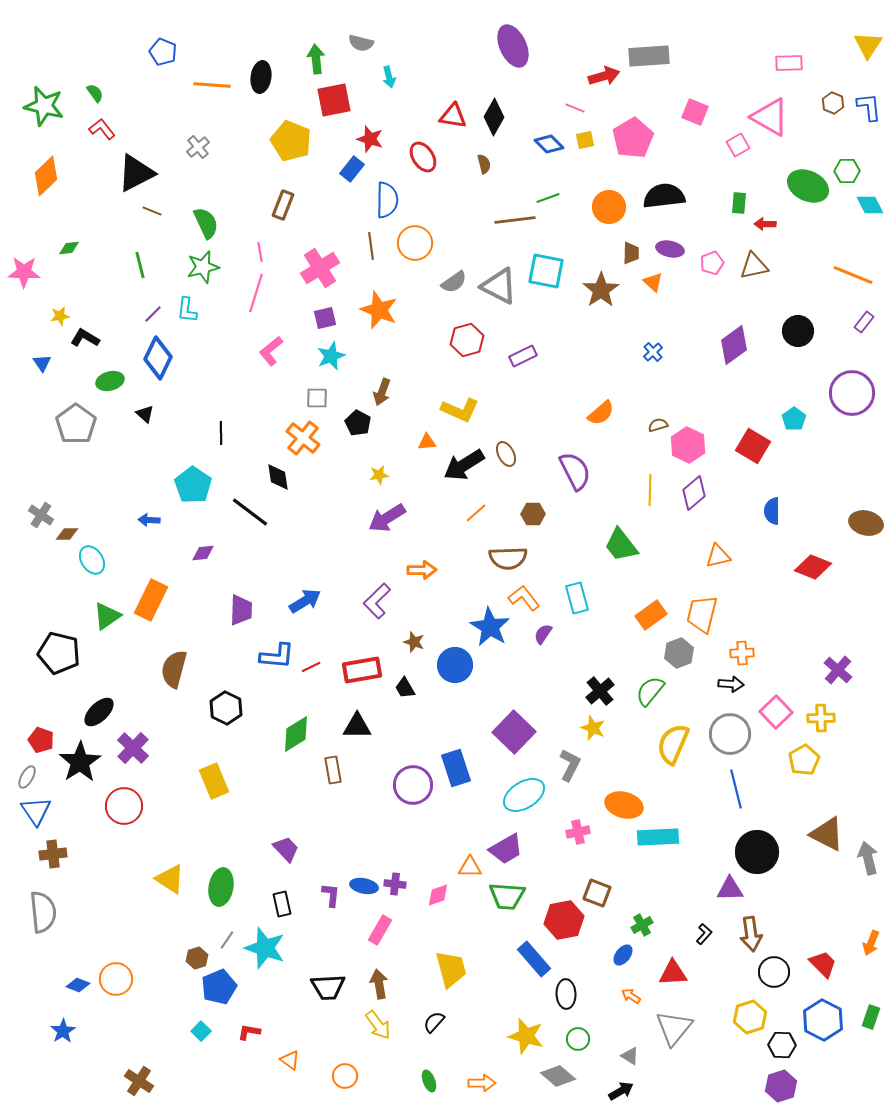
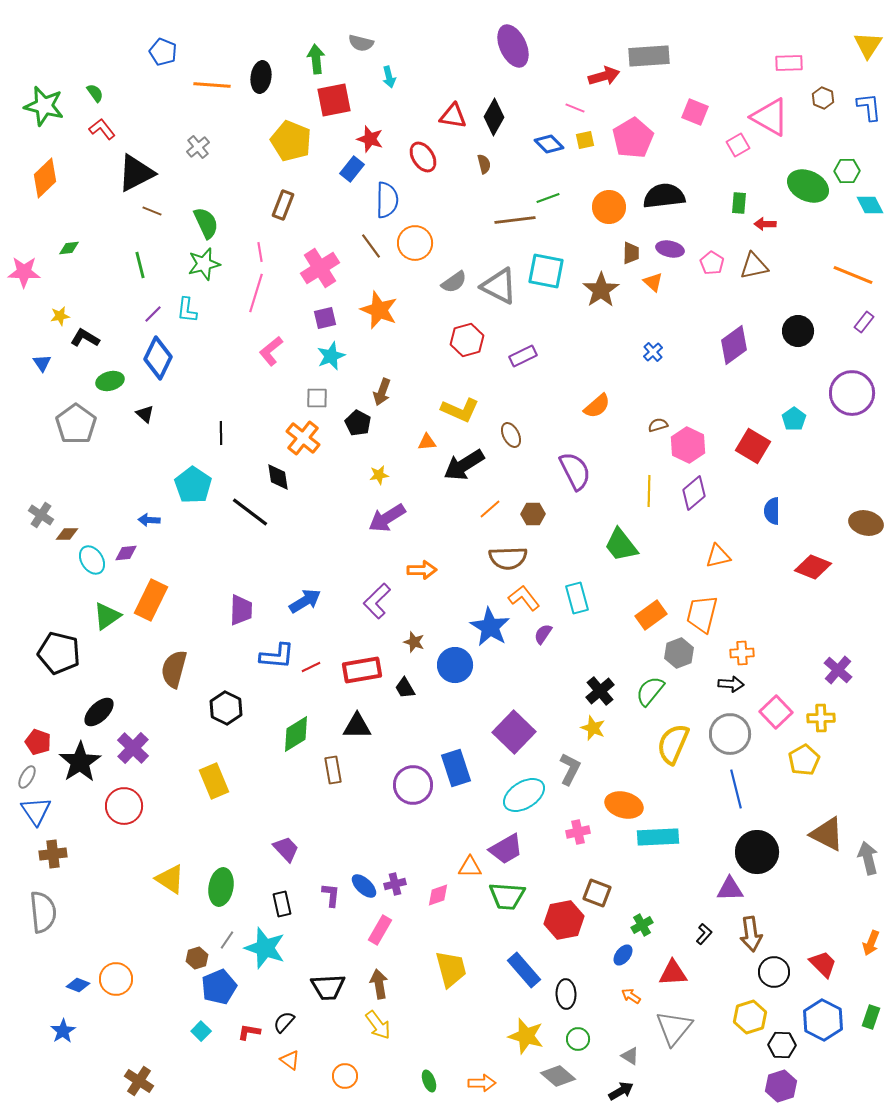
brown hexagon at (833, 103): moved 10 px left, 5 px up
orange diamond at (46, 176): moved 1 px left, 2 px down
brown line at (371, 246): rotated 28 degrees counterclockwise
pink pentagon at (712, 263): rotated 20 degrees counterclockwise
green star at (203, 267): moved 1 px right, 3 px up
orange semicircle at (601, 413): moved 4 px left, 7 px up
brown ellipse at (506, 454): moved 5 px right, 19 px up
yellow line at (650, 490): moved 1 px left, 1 px down
orange line at (476, 513): moved 14 px right, 4 px up
purple diamond at (203, 553): moved 77 px left
red pentagon at (41, 740): moved 3 px left, 2 px down
gray L-shape at (570, 765): moved 4 px down
purple cross at (395, 884): rotated 20 degrees counterclockwise
blue ellipse at (364, 886): rotated 32 degrees clockwise
blue rectangle at (534, 959): moved 10 px left, 11 px down
black semicircle at (434, 1022): moved 150 px left
